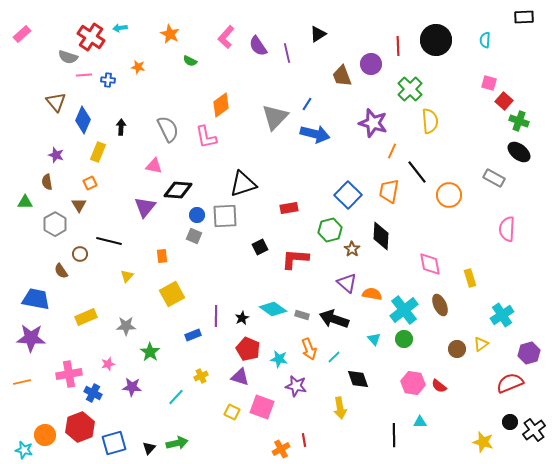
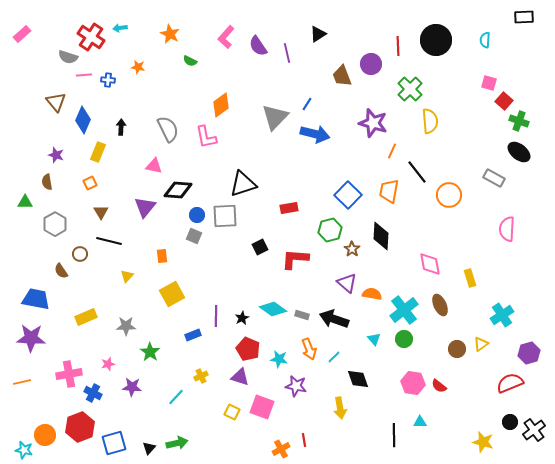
brown triangle at (79, 205): moved 22 px right, 7 px down
